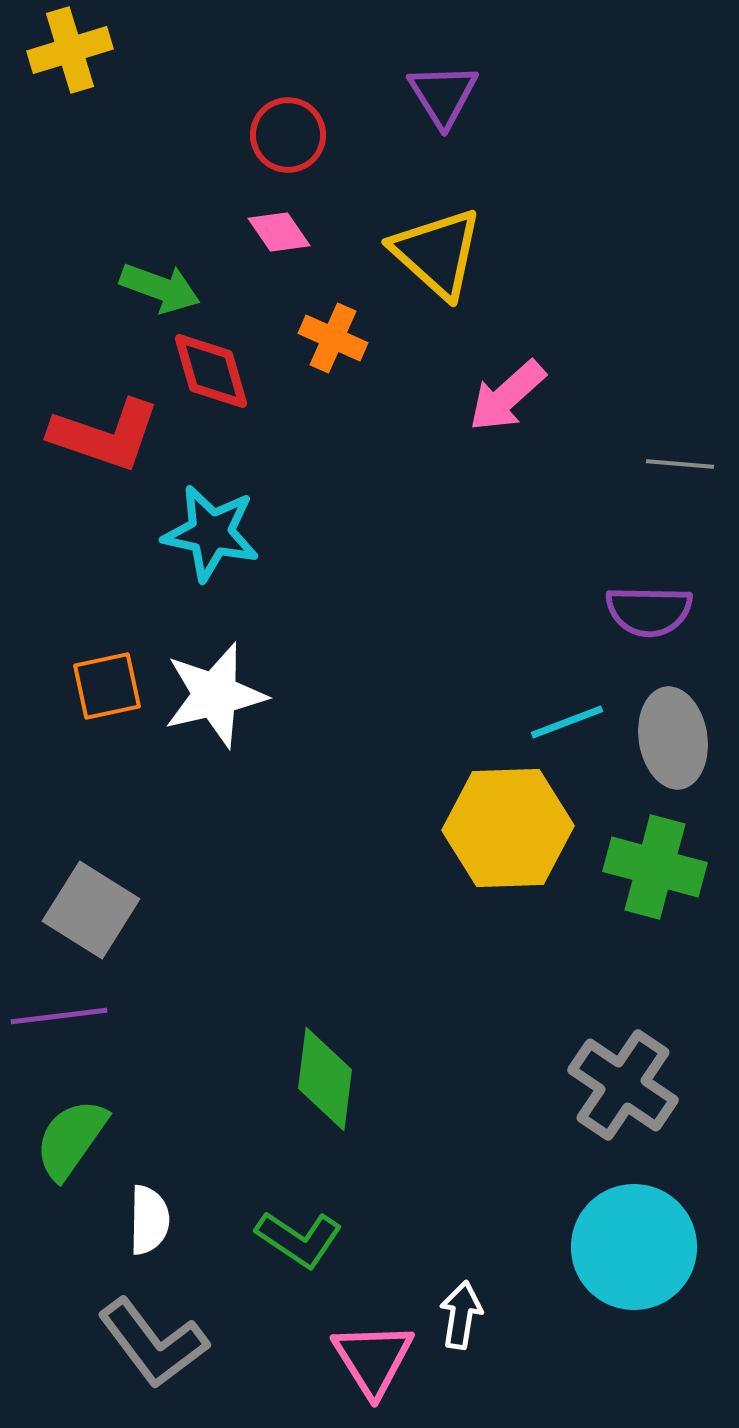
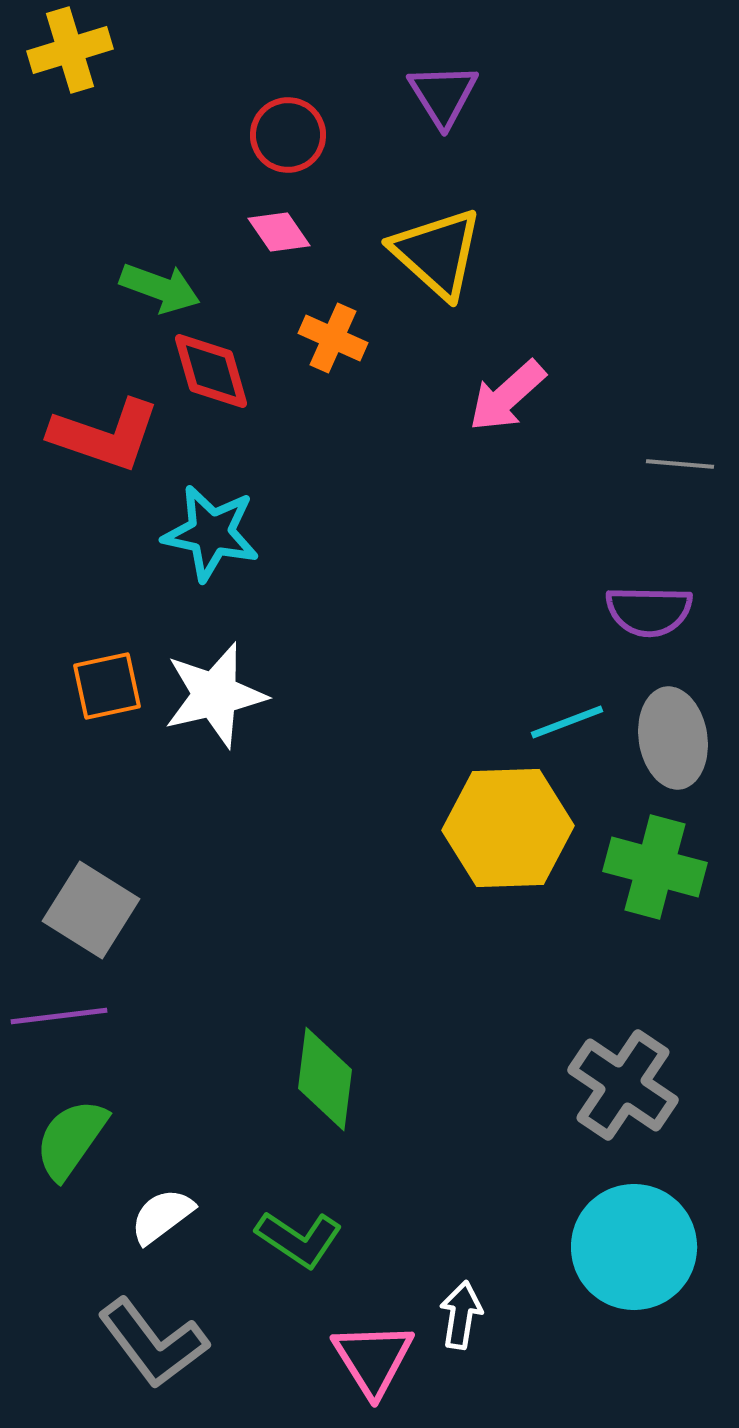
white semicircle: moved 13 px right, 4 px up; rotated 128 degrees counterclockwise
